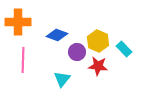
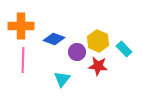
orange cross: moved 3 px right, 4 px down
blue diamond: moved 3 px left, 4 px down
